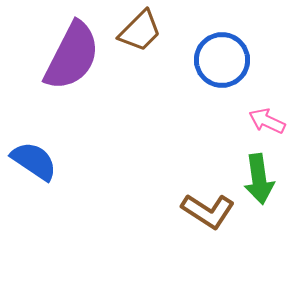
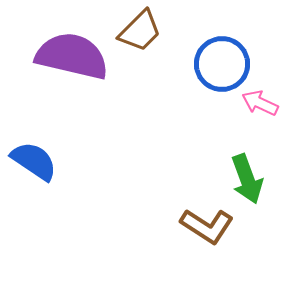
purple semicircle: rotated 104 degrees counterclockwise
blue circle: moved 4 px down
pink arrow: moved 7 px left, 18 px up
green arrow: moved 12 px left; rotated 12 degrees counterclockwise
brown L-shape: moved 1 px left, 15 px down
